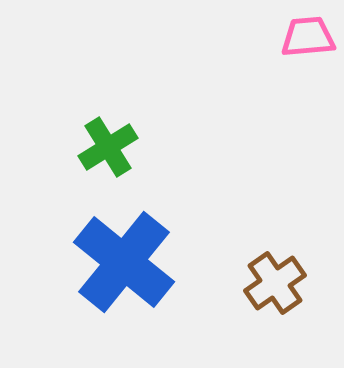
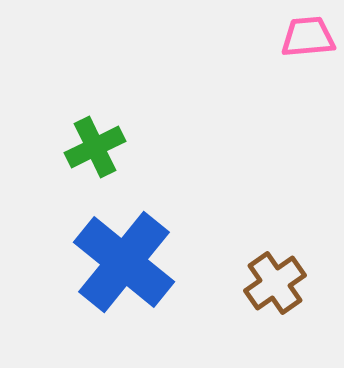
green cross: moved 13 px left; rotated 6 degrees clockwise
